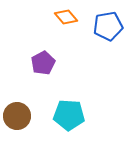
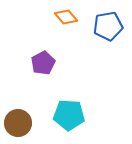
brown circle: moved 1 px right, 7 px down
